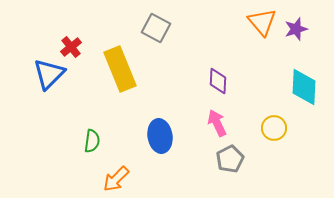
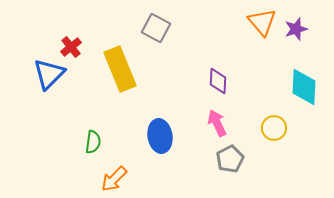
green semicircle: moved 1 px right, 1 px down
orange arrow: moved 2 px left
